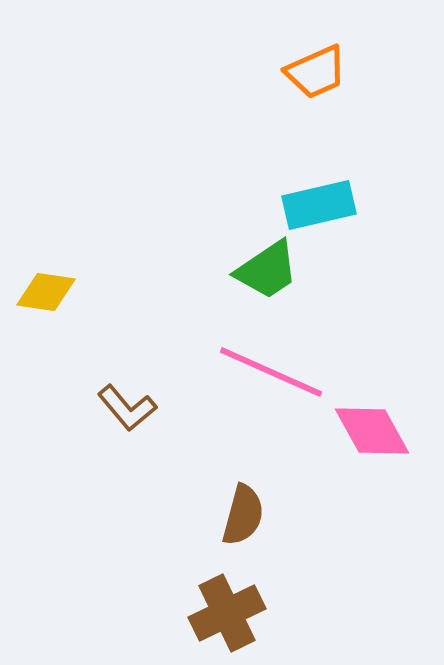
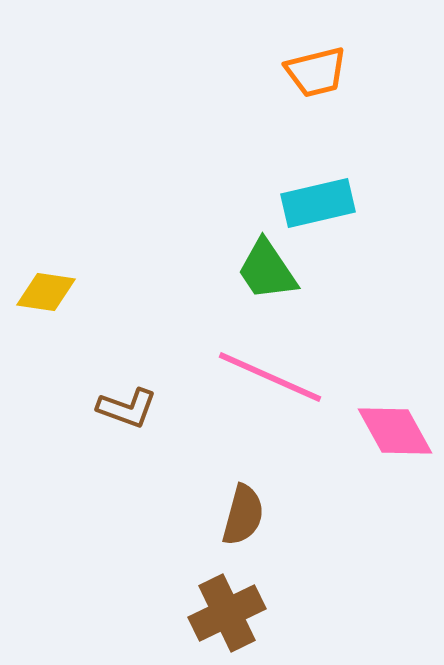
orange trapezoid: rotated 10 degrees clockwise
cyan rectangle: moved 1 px left, 2 px up
green trapezoid: rotated 90 degrees clockwise
pink line: moved 1 px left, 5 px down
brown L-shape: rotated 30 degrees counterclockwise
pink diamond: moved 23 px right
